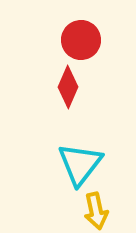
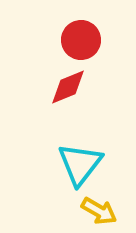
red diamond: rotated 45 degrees clockwise
yellow arrow: moved 3 px right; rotated 48 degrees counterclockwise
